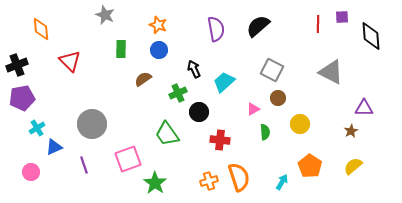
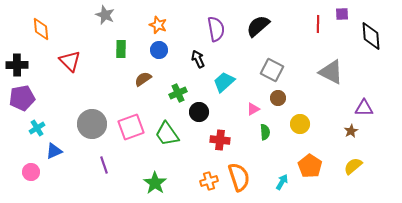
purple square: moved 3 px up
black cross: rotated 20 degrees clockwise
black arrow: moved 4 px right, 10 px up
blue triangle: moved 4 px down
pink square: moved 3 px right, 32 px up
purple line: moved 20 px right
